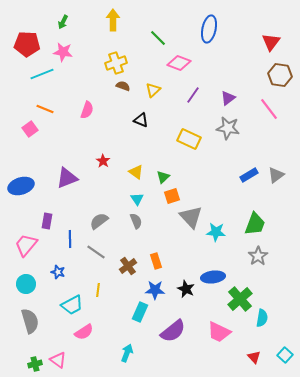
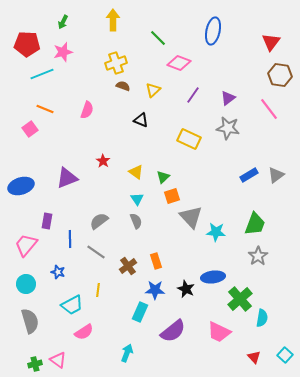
blue ellipse at (209, 29): moved 4 px right, 2 px down
pink star at (63, 52): rotated 24 degrees counterclockwise
